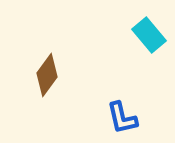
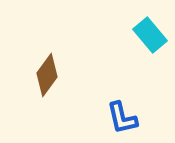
cyan rectangle: moved 1 px right
